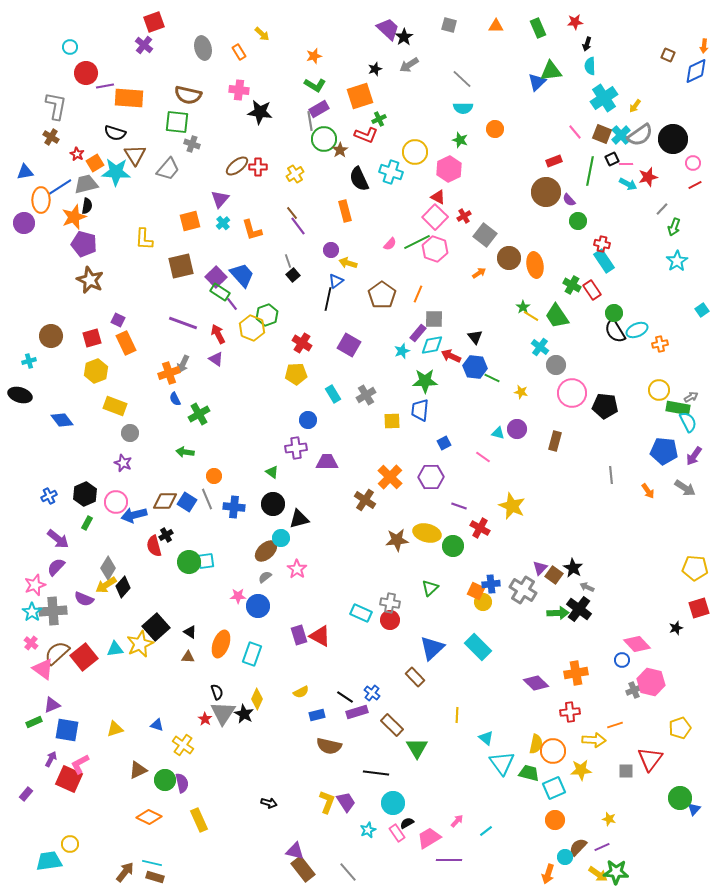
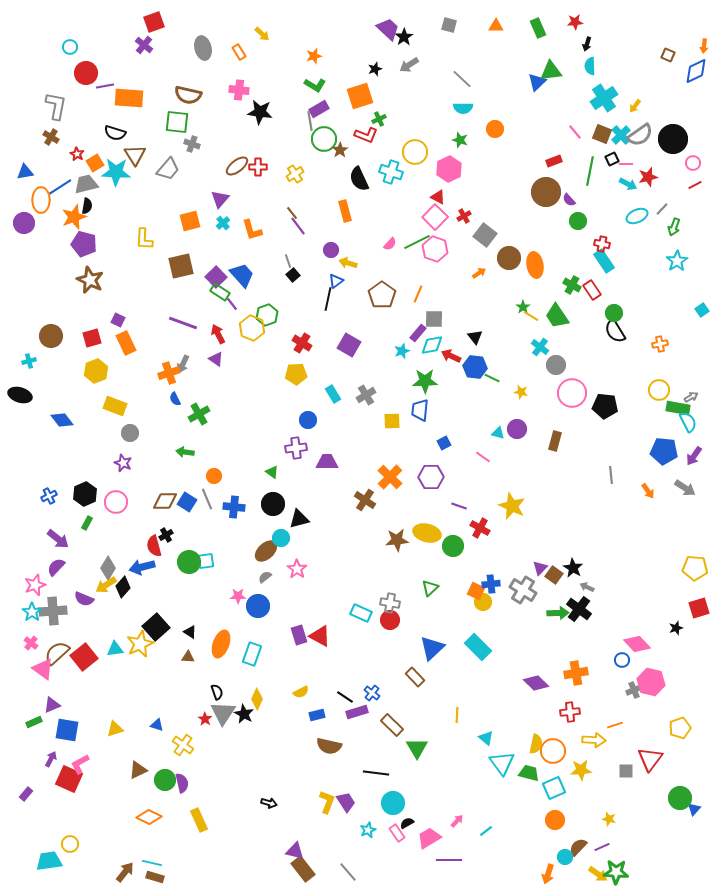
cyan ellipse at (637, 330): moved 114 px up
blue arrow at (134, 515): moved 8 px right, 52 px down
